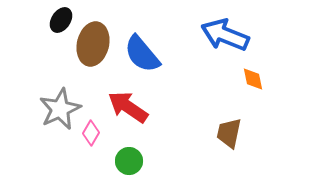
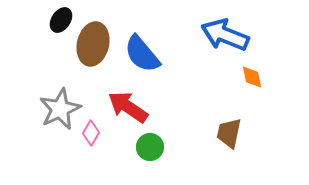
orange diamond: moved 1 px left, 2 px up
green circle: moved 21 px right, 14 px up
